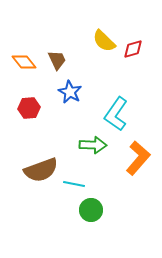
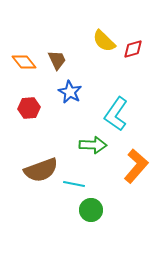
orange L-shape: moved 2 px left, 8 px down
